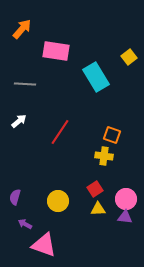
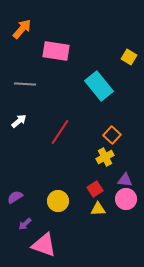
yellow square: rotated 21 degrees counterclockwise
cyan rectangle: moved 3 px right, 9 px down; rotated 8 degrees counterclockwise
orange square: rotated 24 degrees clockwise
yellow cross: moved 1 px right, 1 px down; rotated 36 degrees counterclockwise
purple semicircle: rotated 42 degrees clockwise
purple triangle: moved 37 px up
purple arrow: rotated 72 degrees counterclockwise
